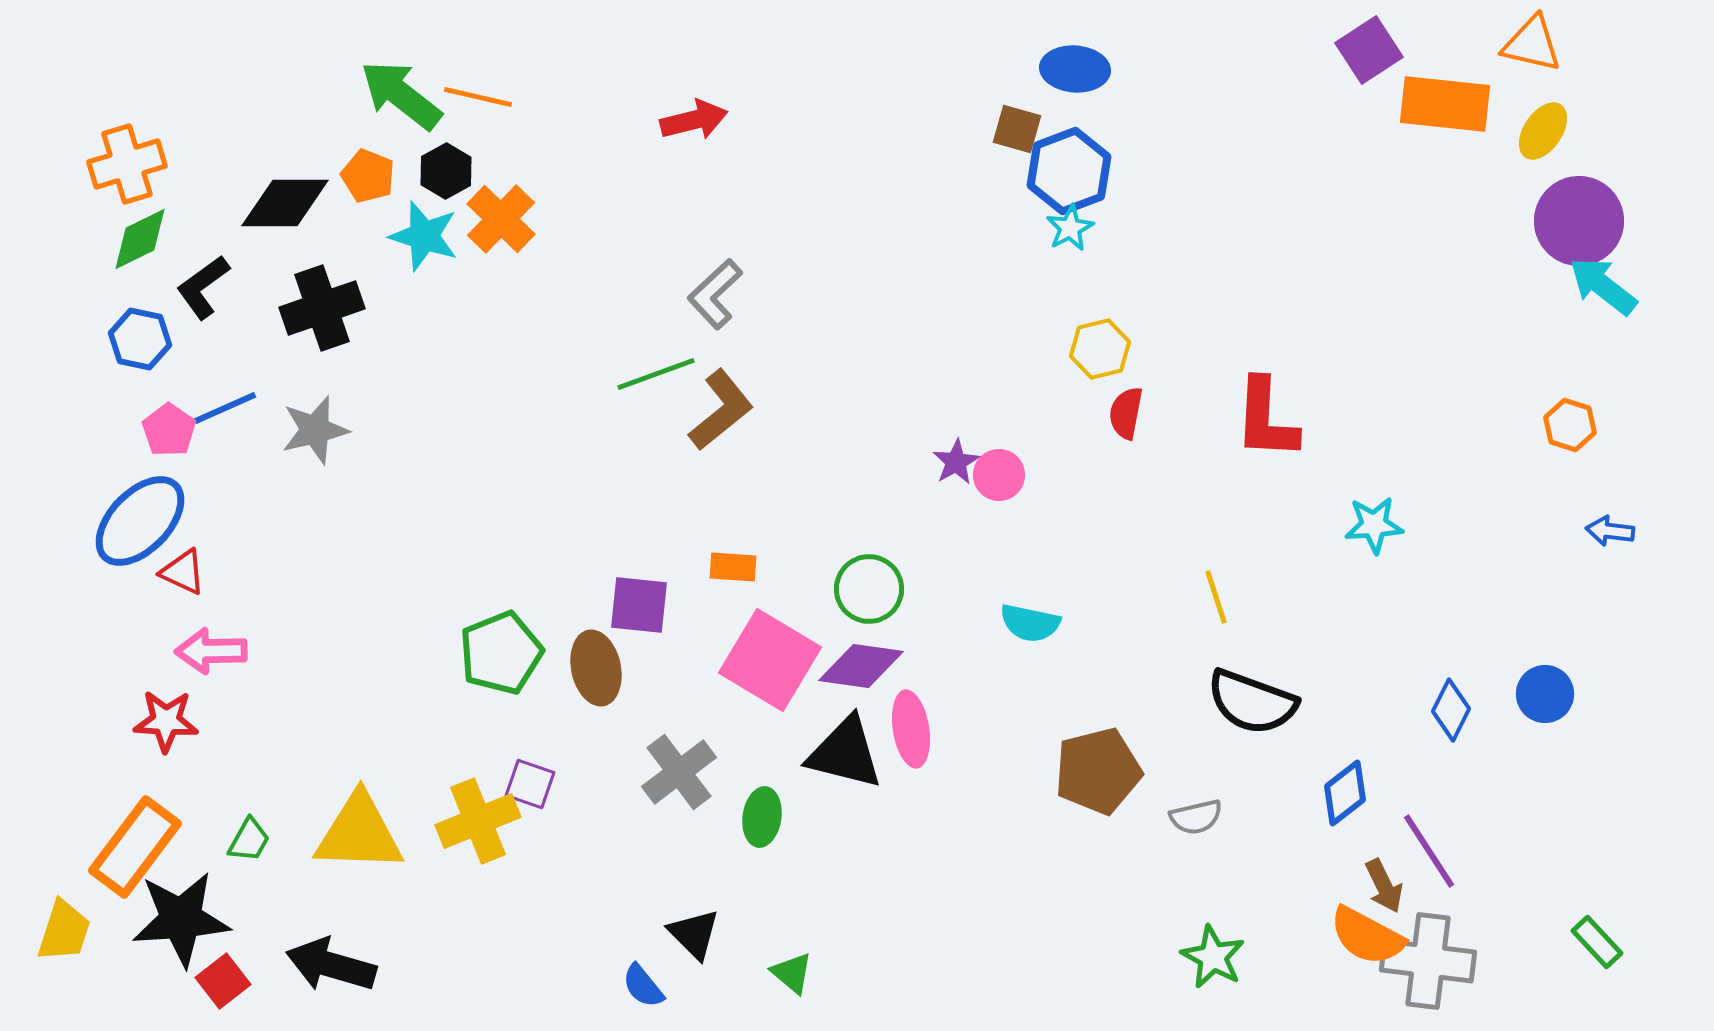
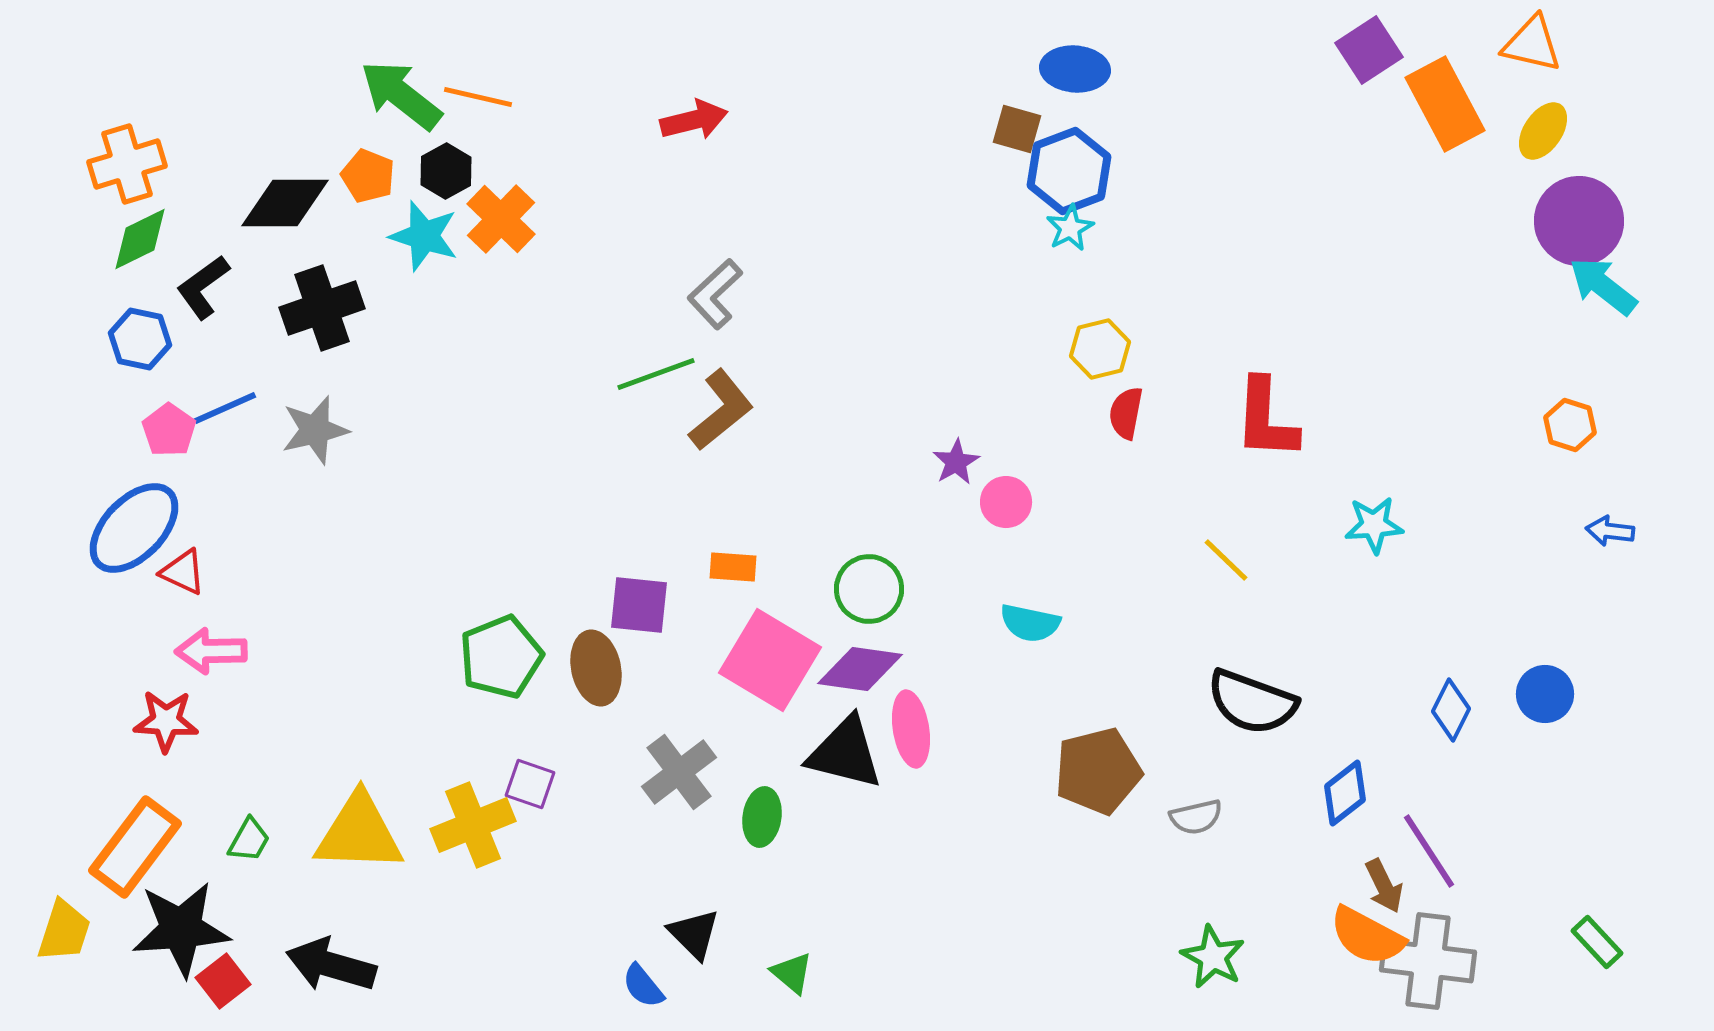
orange rectangle at (1445, 104): rotated 56 degrees clockwise
pink circle at (999, 475): moved 7 px right, 27 px down
blue ellipse at (140, 521): moved 6 px left, 7 px down
yellow line at (1216, 597): moved 10 px right, 37 px up; rotated 28 degrees counterclockwise
green pentagon at (501, 653): moved 4 px down
purple diamond at (861, 666): moved 1 px left, 3 px down
yellow cross at (478, 821): moved 5 px left, 4 px down
black star at (181, 919): moved 10 px down
